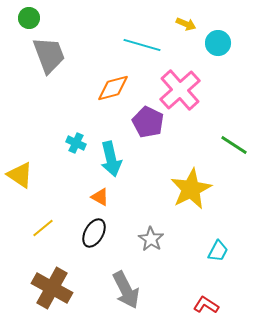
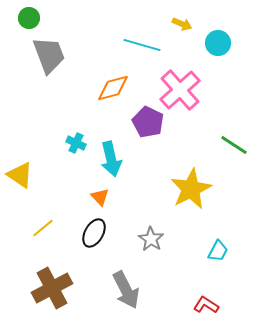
yellow arrow: moved 4 px left
orange triangle: rotated 18 degrees clockwise
brown cross: rotated 33 degrees clockwise
